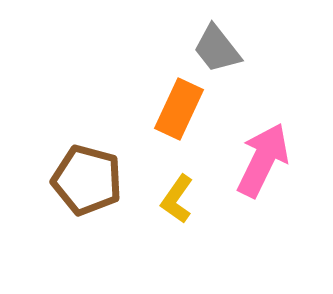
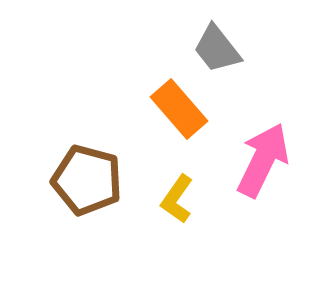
orange rectangle: rotated 66 degrees counterclockwise
